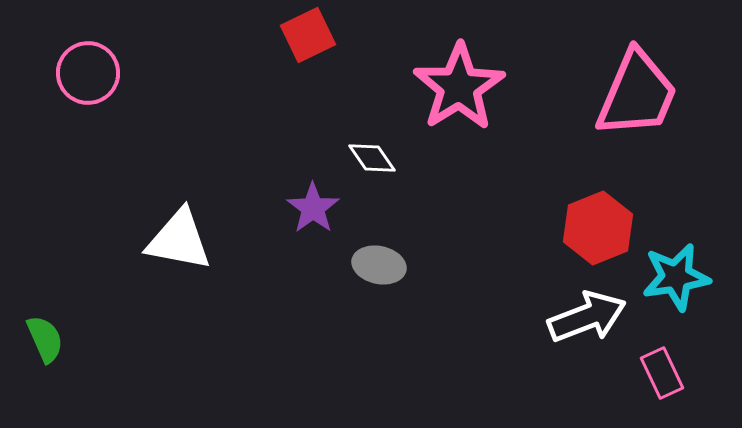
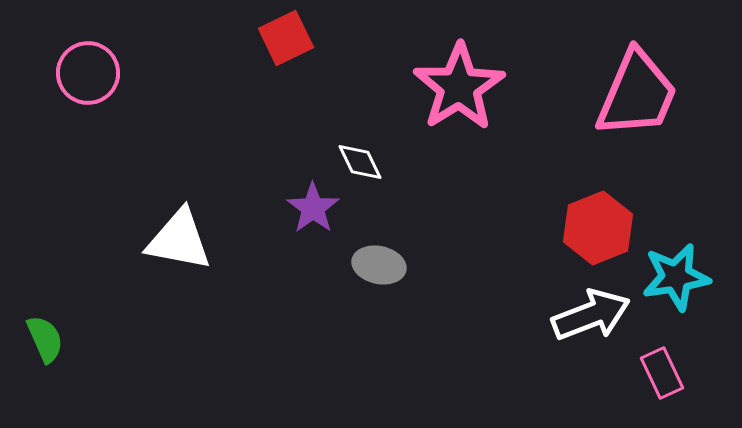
red square: moved 22 px left, 3 px down
white diamond: moved 12 px left, 4 px down; rotated 9 degrees clockwise
white arrow: moved 4 px right, 2 px up
